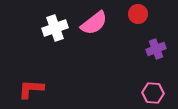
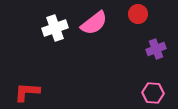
red L-shape: moved 4 px left, 3 px down
